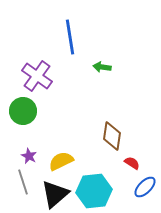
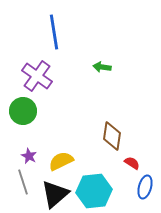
blue line: moved 16 px left, 5 px up
blue ellipse: rotated 30 degrees counterclockwise
